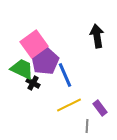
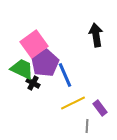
black arrow: moved 1 px left, 1 px up
purple pentagon: moved 2 px down
yellow line: moved 4 px right, 2 px up
